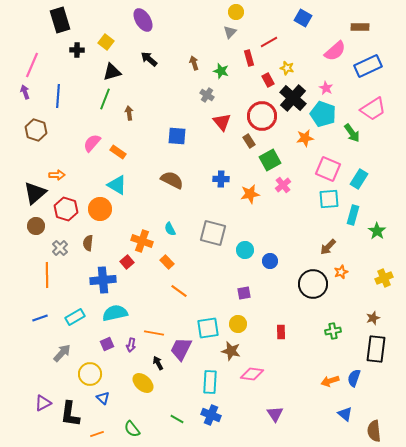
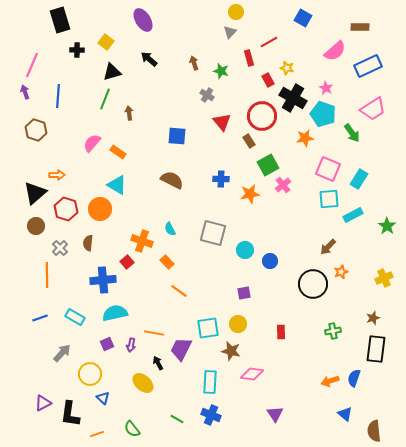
black cross at (293, 98): rotated 12 degrees counterclockwise
green square at (270, 160): moved 2 px left, 5 px down
cyan rectangle at (353, 215): rotated 48 degrees clockwise
green star at (377, 231): moved 10 px right, 5 px up
cyan rectangle at (75, 317): rotated 60 degrees clockwise
